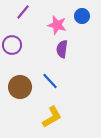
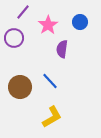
blue circle: moved 2 px left, 6 px down
pink star: moved 9 px left; rotated 24 degrees clockwise
purple circle: moved 2 px right, 7 px up
